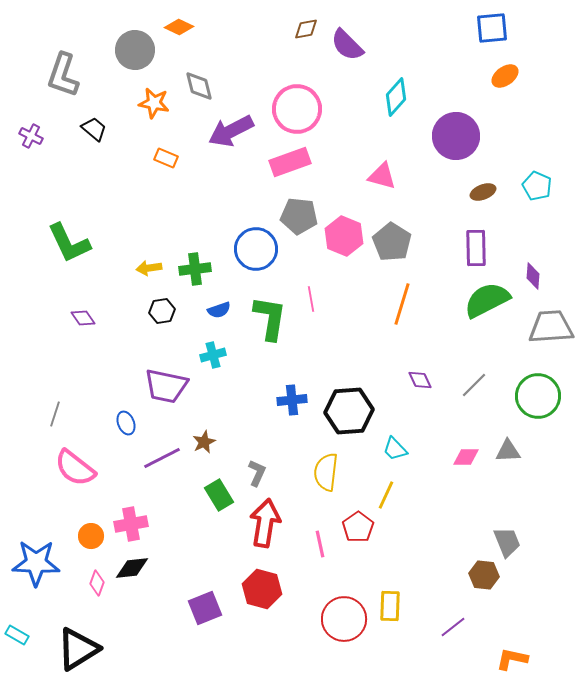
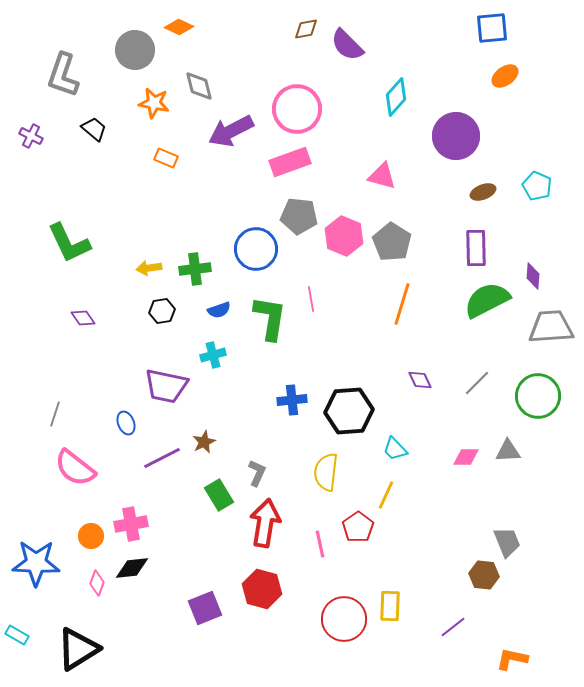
gray line at (474, 385): moved 3 px right, 2 px up
